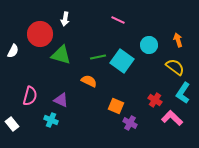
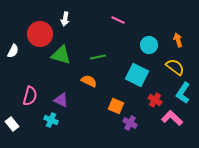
cyan square: moved 15 px right, 14 px down; rotated 10 degrees counterclockwise
